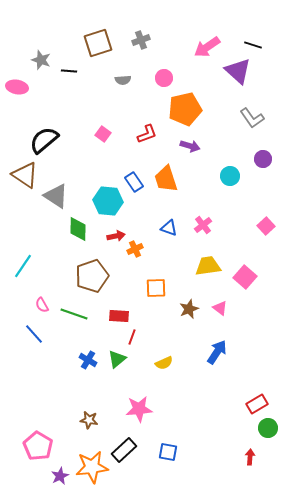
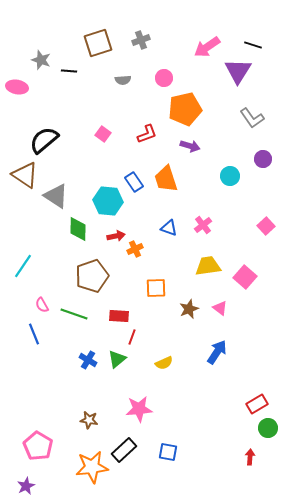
purple triangle at (238, 71): rotated 20 degrees clockwise
blue line at (34, 334): rotated 20 degrees clockwise
purple star at (60, 476): moved 34 px left, 10 px down
